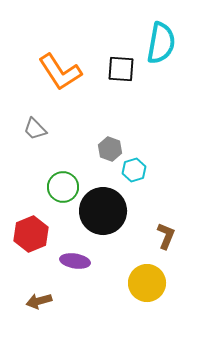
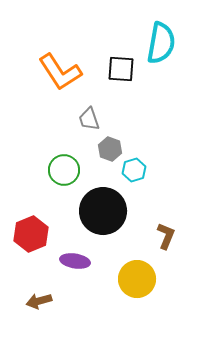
gray trapezoid: moved 54 px right, 10 px up; rotated 25 degrees clockwise
green circle: moved 1 px right, 17 px up
yellow circle: moved 10 px left, 4 px up
